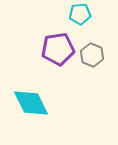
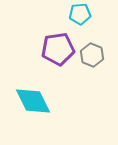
cyan diamond: moved 2 px right, 2 px up
